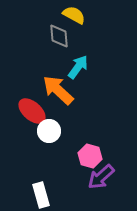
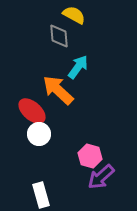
white circle: moved 10 px left, 3 px down
